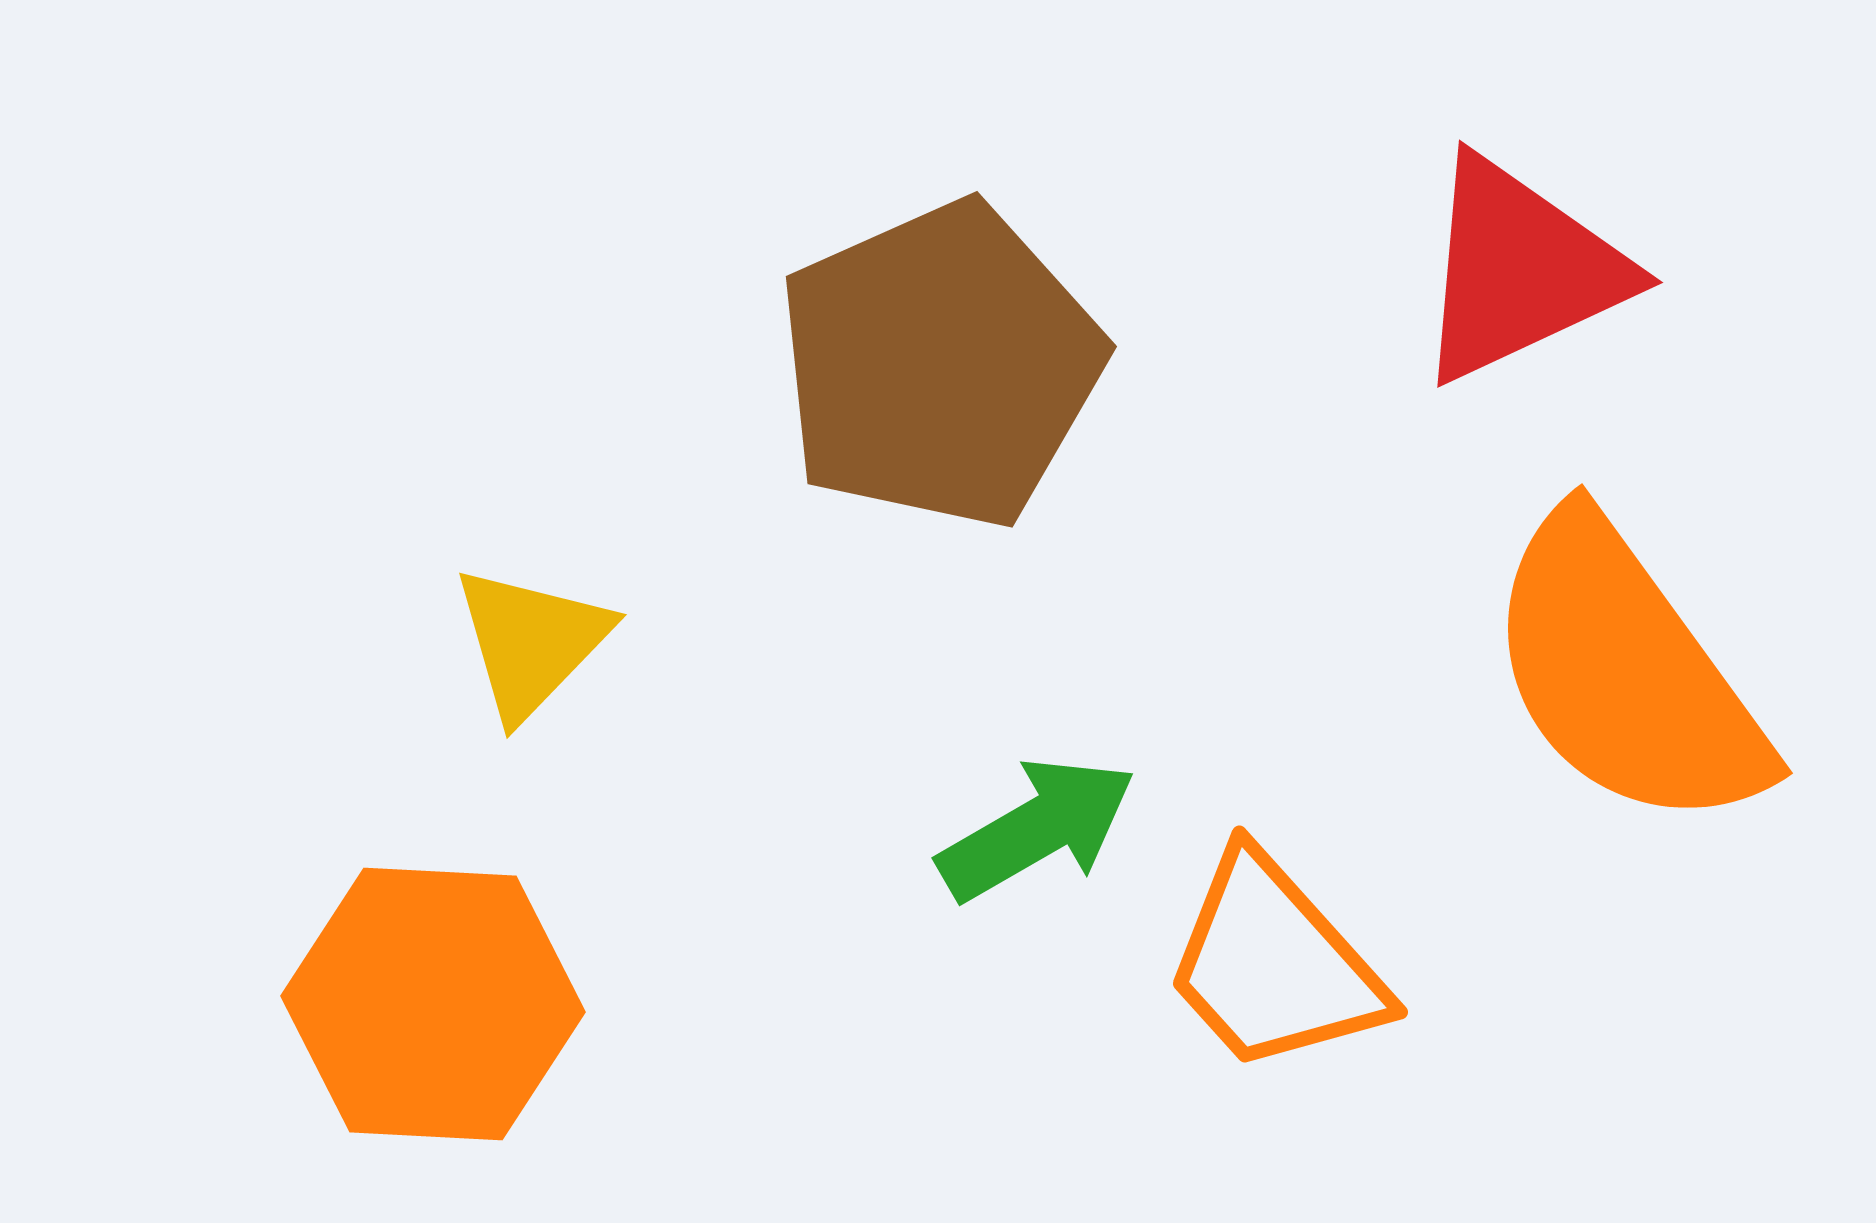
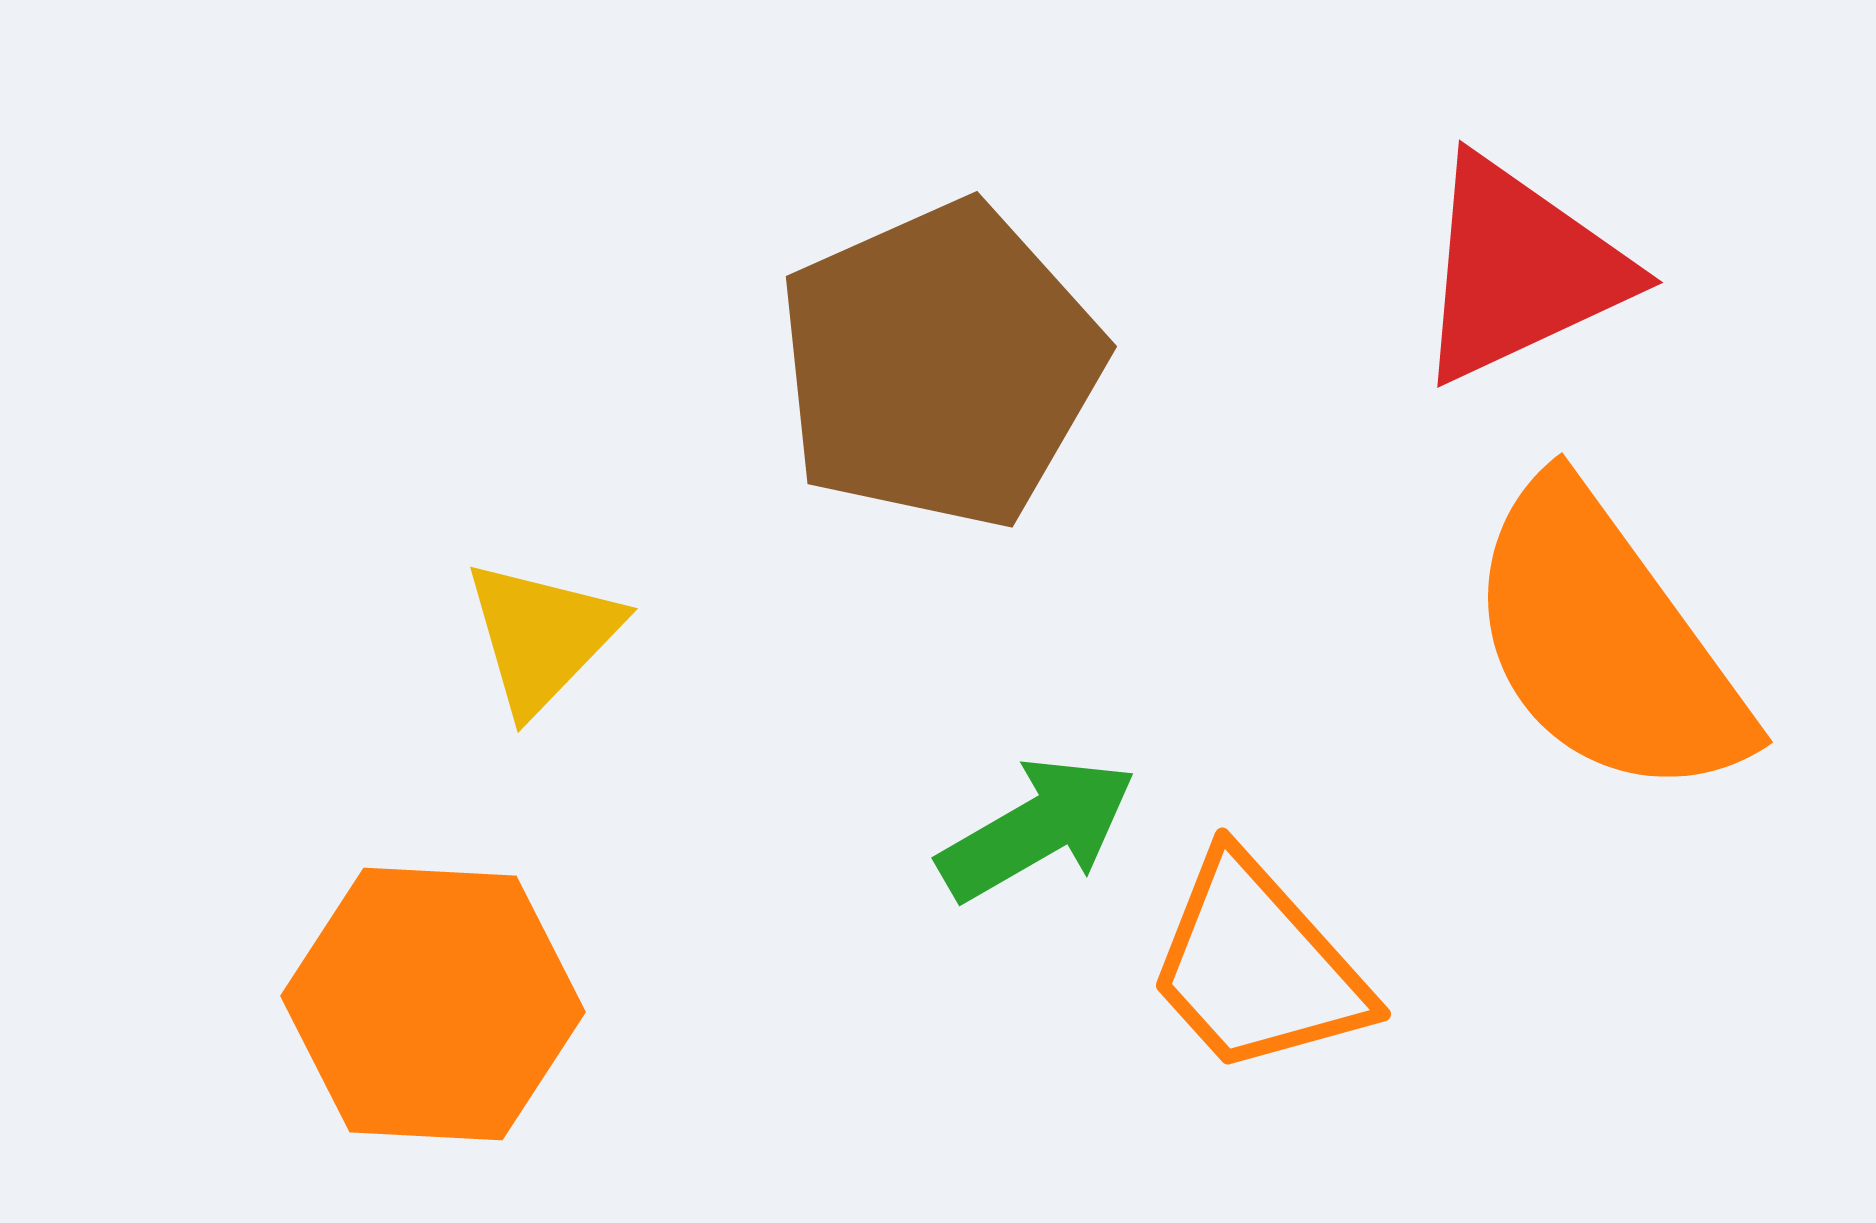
yellow triangle: moved 11 px right, 6 px up
orange semicircle: moved 20 px left, 31 px up
orange trapezoid: moved 17 px left, 2 px down
